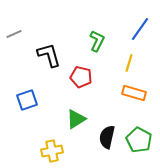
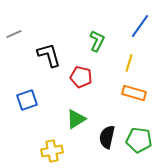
blue line: moved 3 px up
green pentagon: rotated 20 degrees counterclockwise
